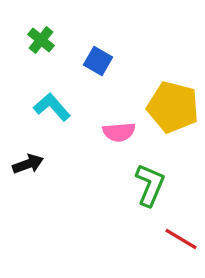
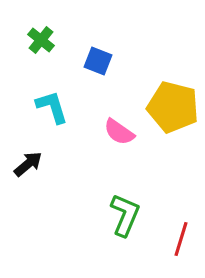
blue square: rotated 8 degrees counterclockwise
cyan L-shape: rotated 24 degrees clockwise
pink semicircle: rotated 40 degrees clockwise
black arrow: rotated 20 degrees counterclockwise
green L-shape: moved 25 px left, 30 px down
red line: rotated 76 degrees clockwise
